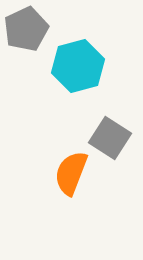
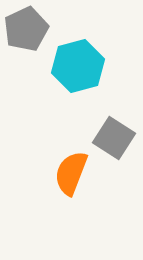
gray square: moved 4 px right
